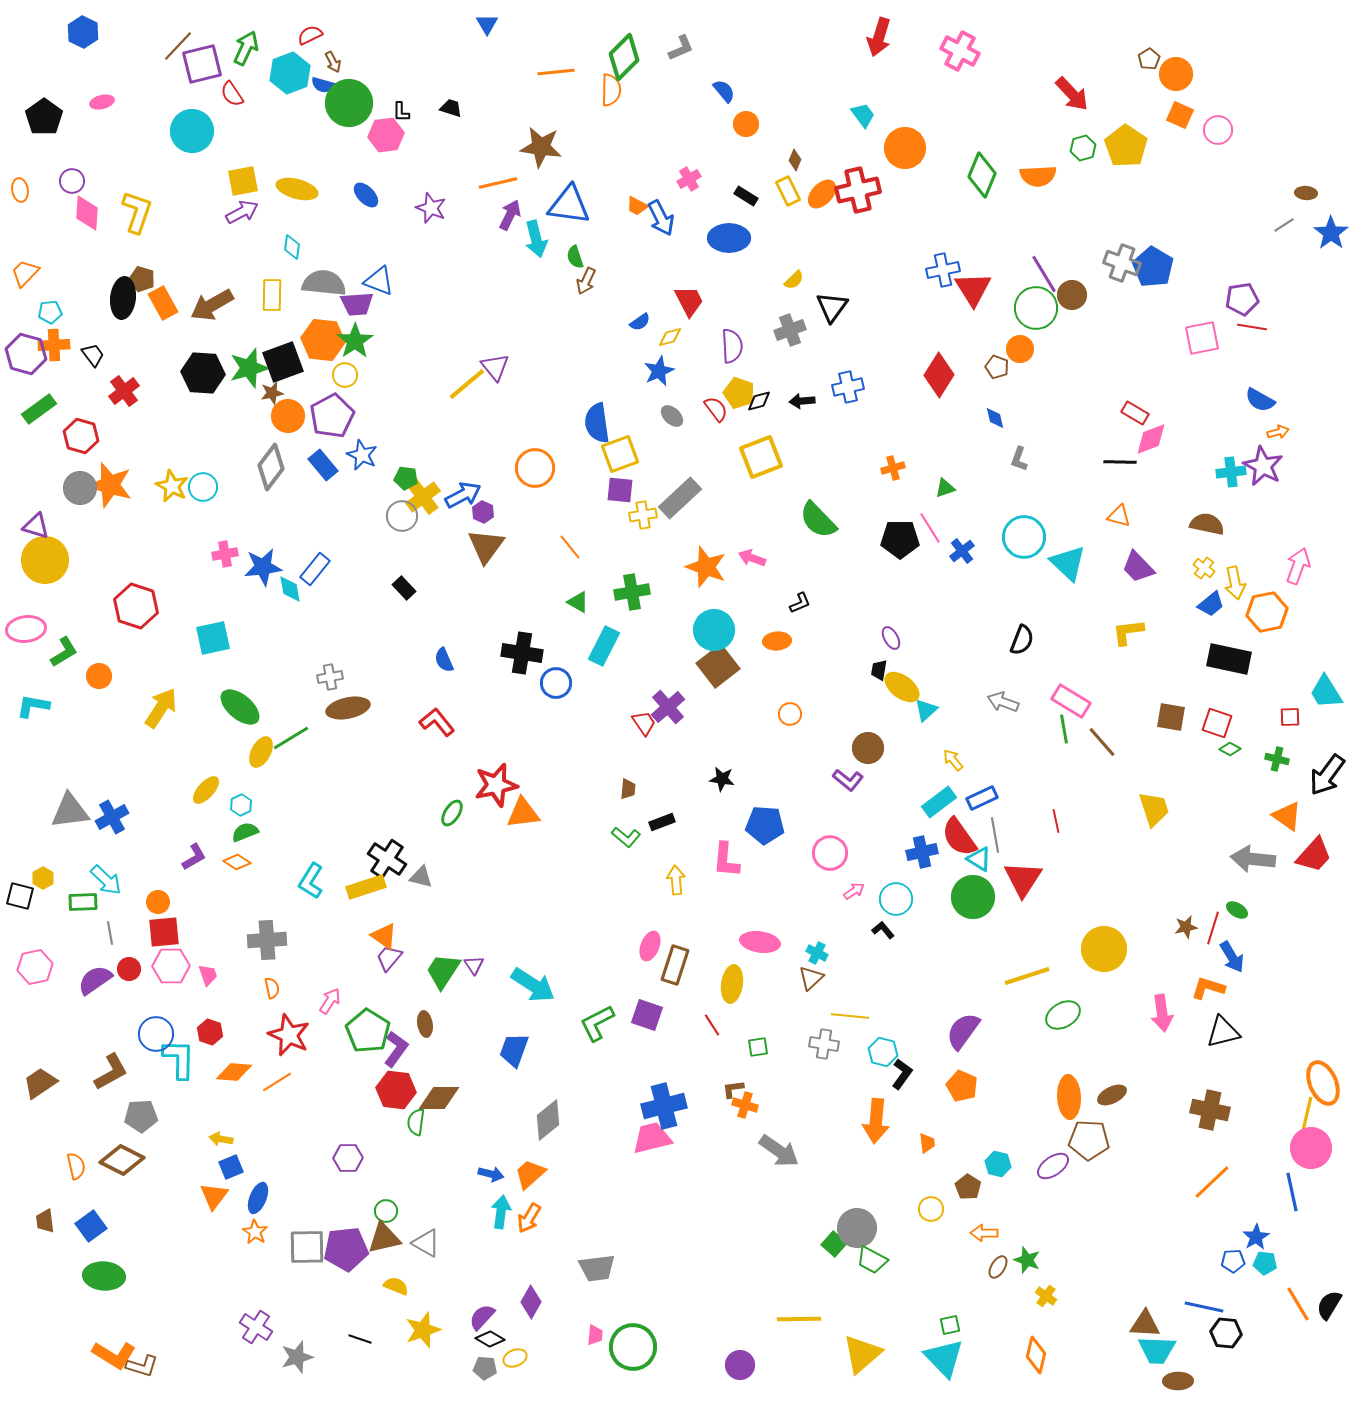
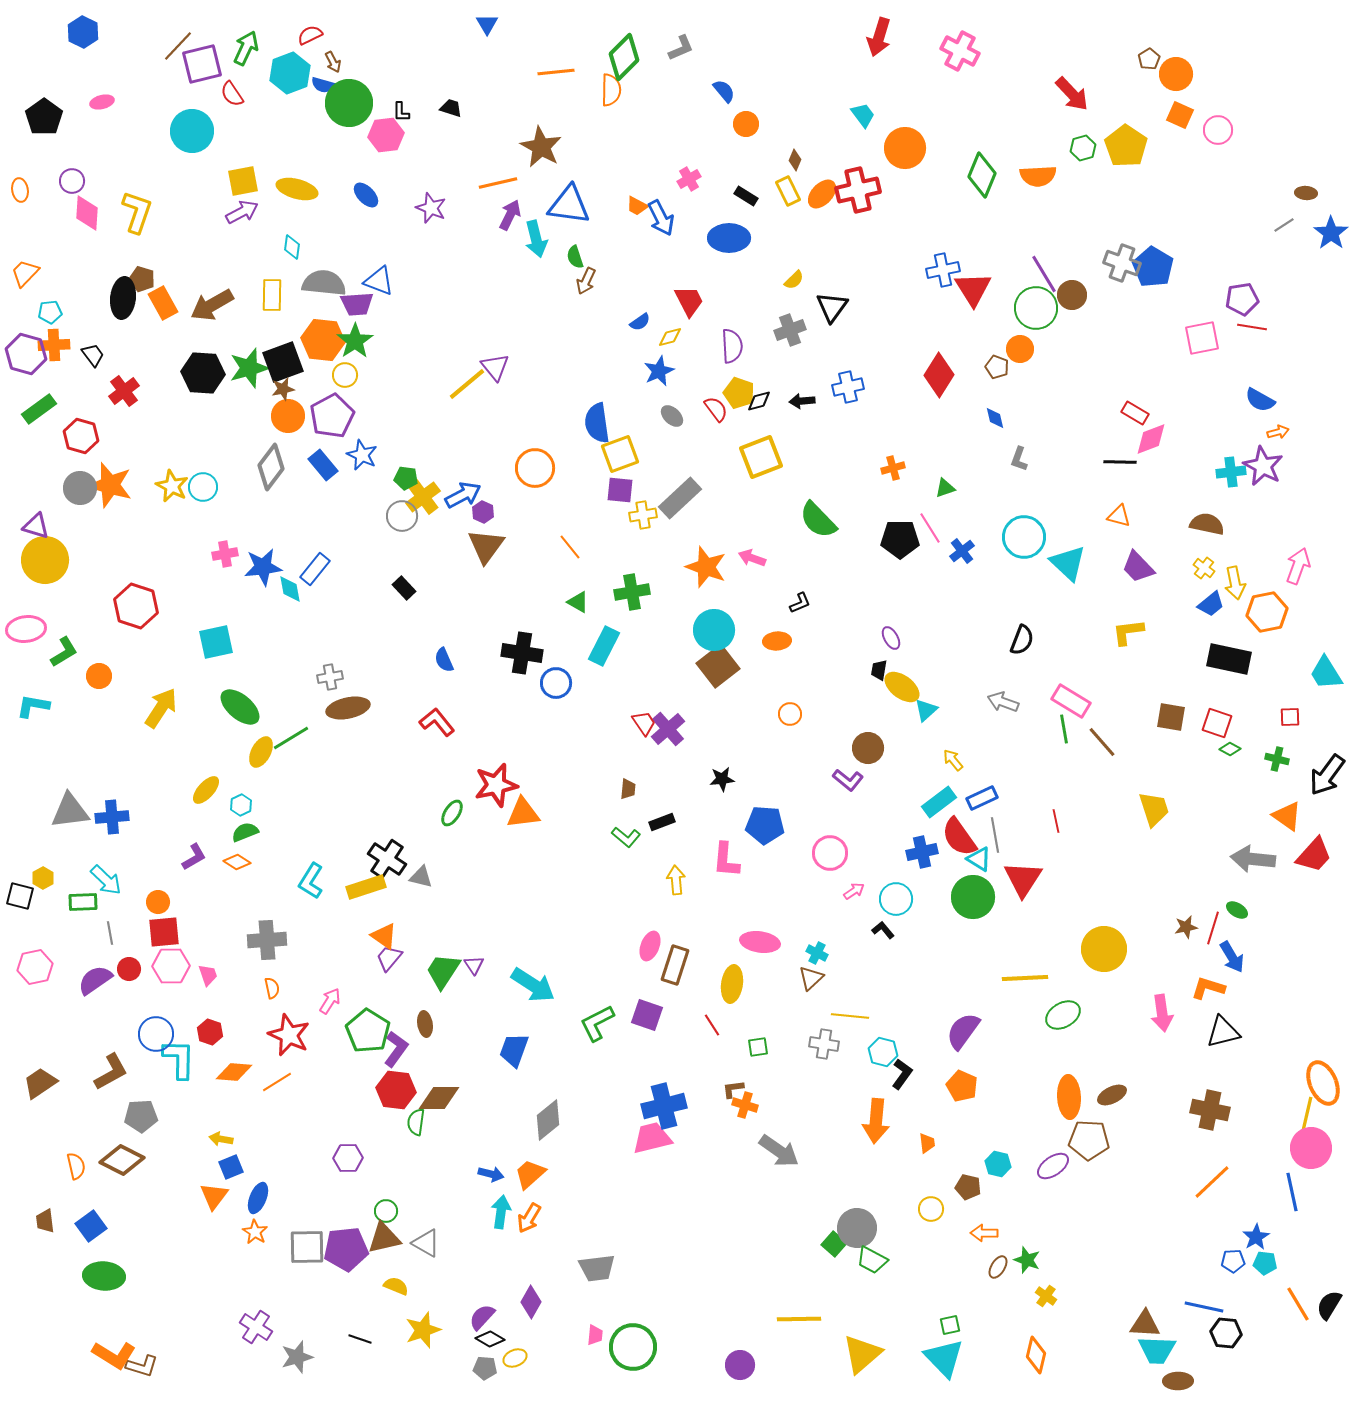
brown star at (541, 147): rotated 21 degrees clockwise
brown star at (272, 393): moved 11 px right, 4 px up
cyan square at (213, 638): moved 3 px right, 4 px down
cyan trapezoid at (1326, 692): moved 19 px up
purple cross at (668, 707): moved 22 px down
black star at (722, 779): rotated 15 degrees counterclockwise
blue cross at (112, 817): rotated 24 degrees clockwise
yellow line at (1027, 976): moved 2 px left, 2 px down; rotated 15 degrees clockwise
brown pentagon at (968, 1187): rotated 20 degrees counterclockwise
